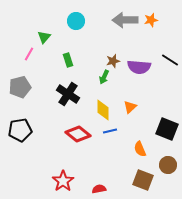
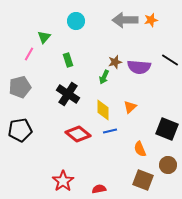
brown star: moved 2 px right, 1 px down
